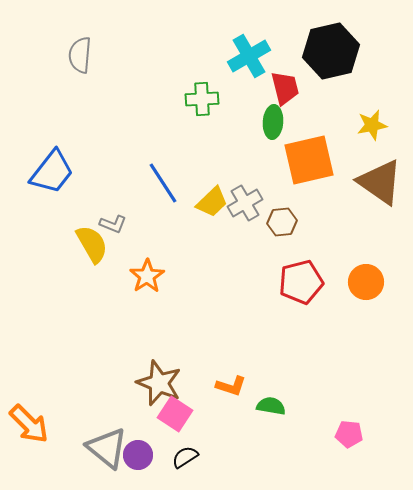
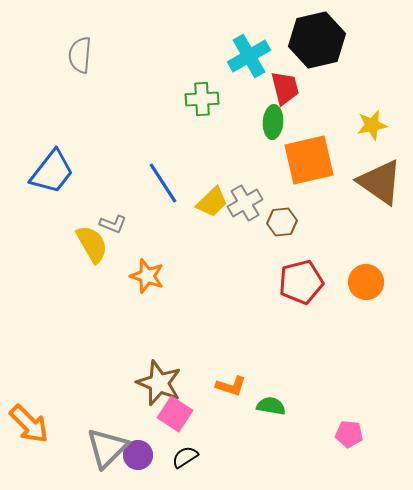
black hexagon: moved 14 px left, 11 px up
orange star: rotated 20 degrees counterclockwise
gray triangle: rotated 36 degrees clockwise
